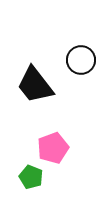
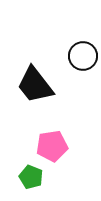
black circle: moved 2 px right, 4 px up
pink pentagon: moved 1 px left, 2 px up; rotated 12 degrees clockwise
